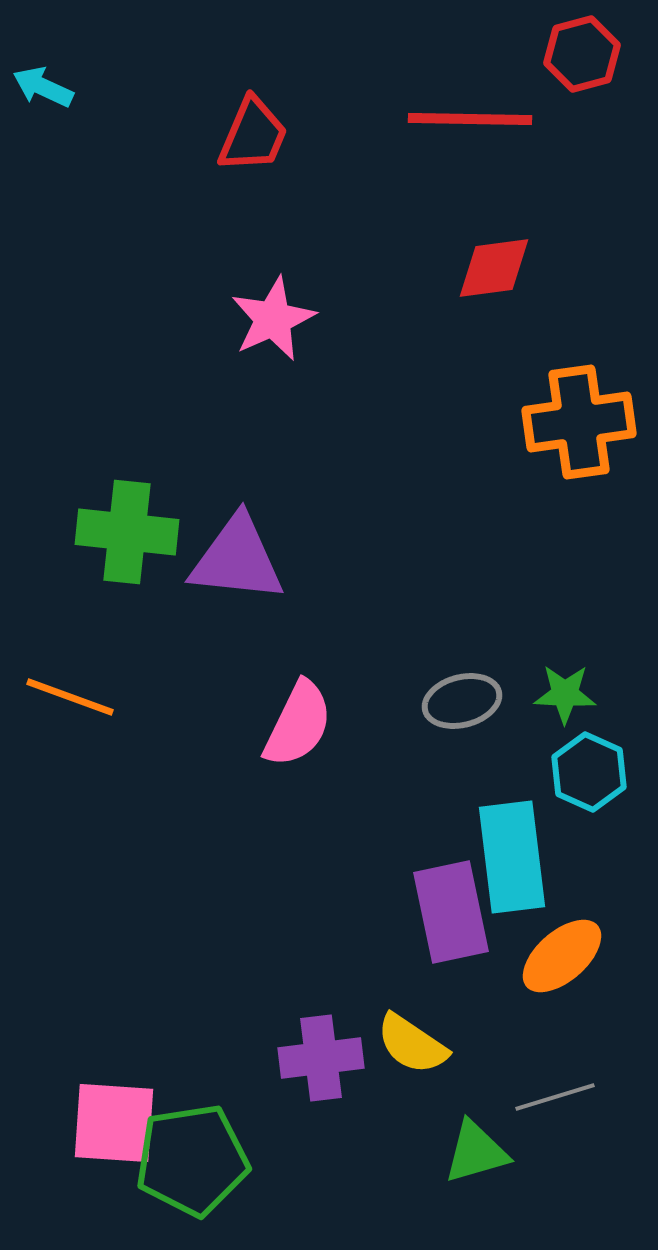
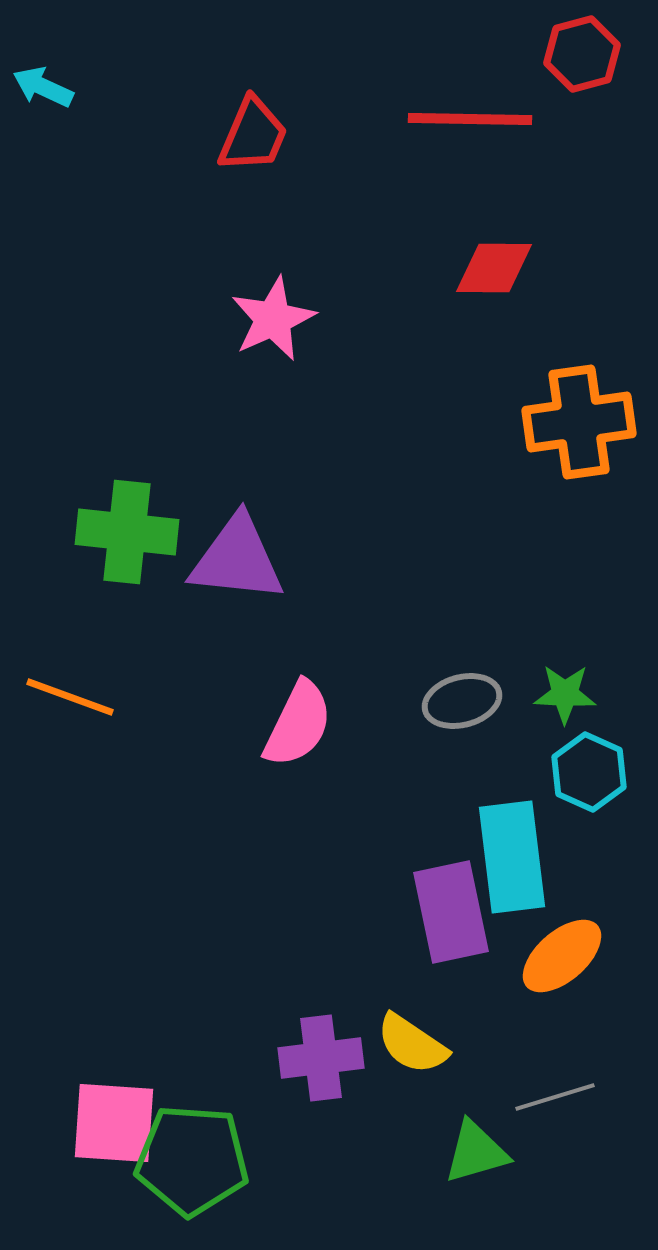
red diamond: rotated 8 degrees clockwise
green pentagon: rotated 13 degrees clockwise
